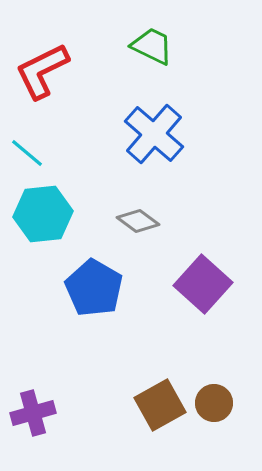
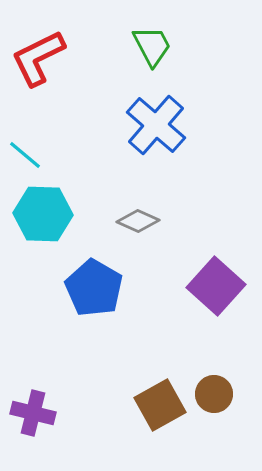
green trapezoid: rotated 36 degrees clockwise
red L-shape: moved 4 px left, 13 px up
blue cross: moved 2 px right, 9 px up
cyan line: moved 2 px left, 2 px down
cyan hexagon: rotated 8 degrees clockwise
gray diamond: rotated 12 degrees counterclockwise
purple square: moved 13 px right, 2 px down
brown circle: moved 9 px up
purple cross: rotated 30 degrees clockwise
